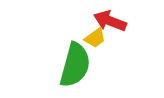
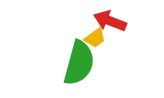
green semicircle: moved 4 px right, 2 px up
